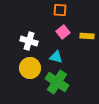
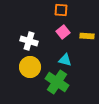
orange square: moved 1 px right
cyan triangle: moved 9 px right, 3 px down
yellow circle: moved 1 px up
